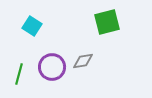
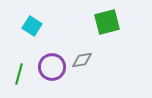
gray diamond: moved 1 px left, 1 px up
